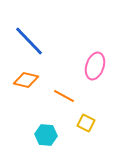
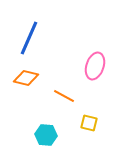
blue line: moved 3 px up; rotated 68 degrees clockwise
orange diamond: moved 2 px up
yellow square: moved 3 px right; rotated 12 degrees counterclockwise
